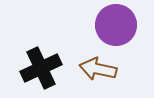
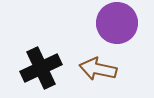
purple circle: moved 1 px right, 2 px up
